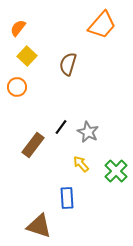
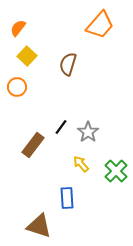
orange trapezoid: moved 2 px left
gray star: rotated 10 degrees clockwise
